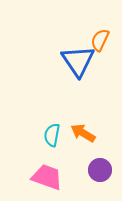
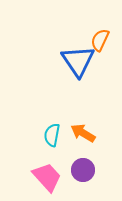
purple circle: moved 17 px left
pink trapezoid: rotated 28 degrees clockwise
